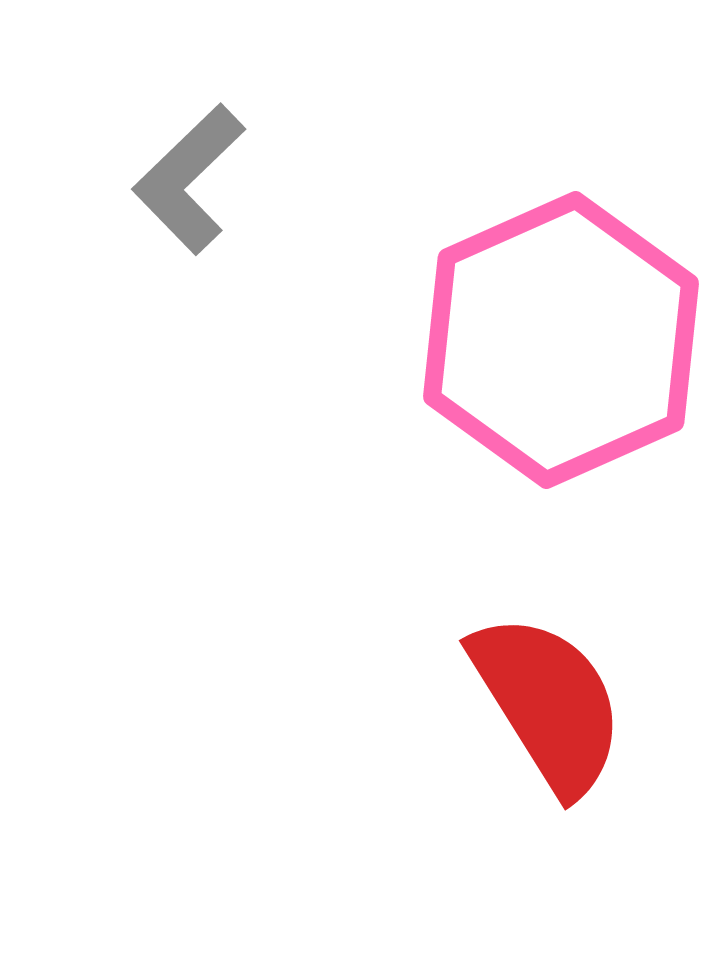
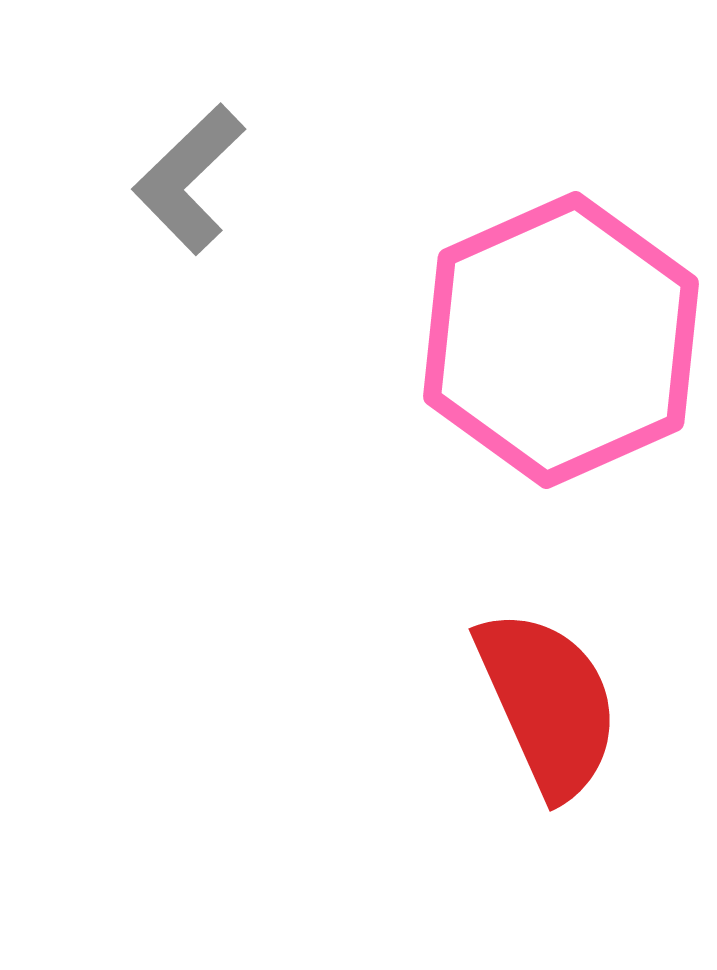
red semicircle: rotated 8 degrees clockwise
